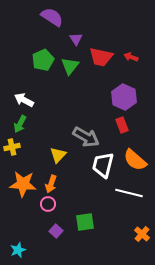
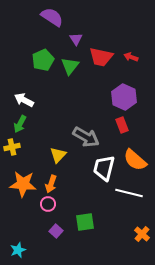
white trapezoid: moved 1 px right, 3 px down
